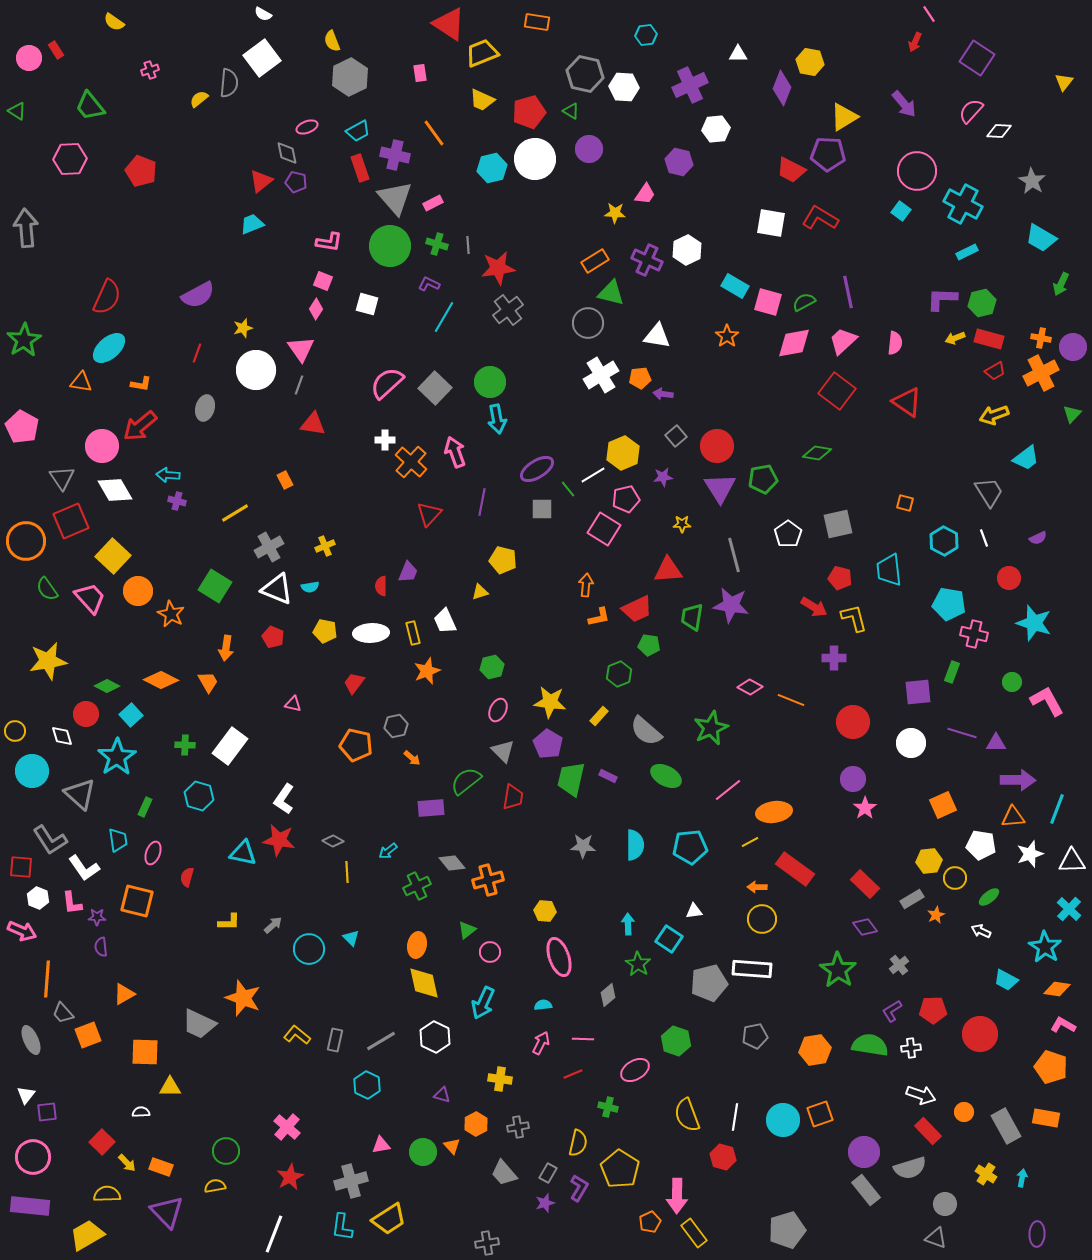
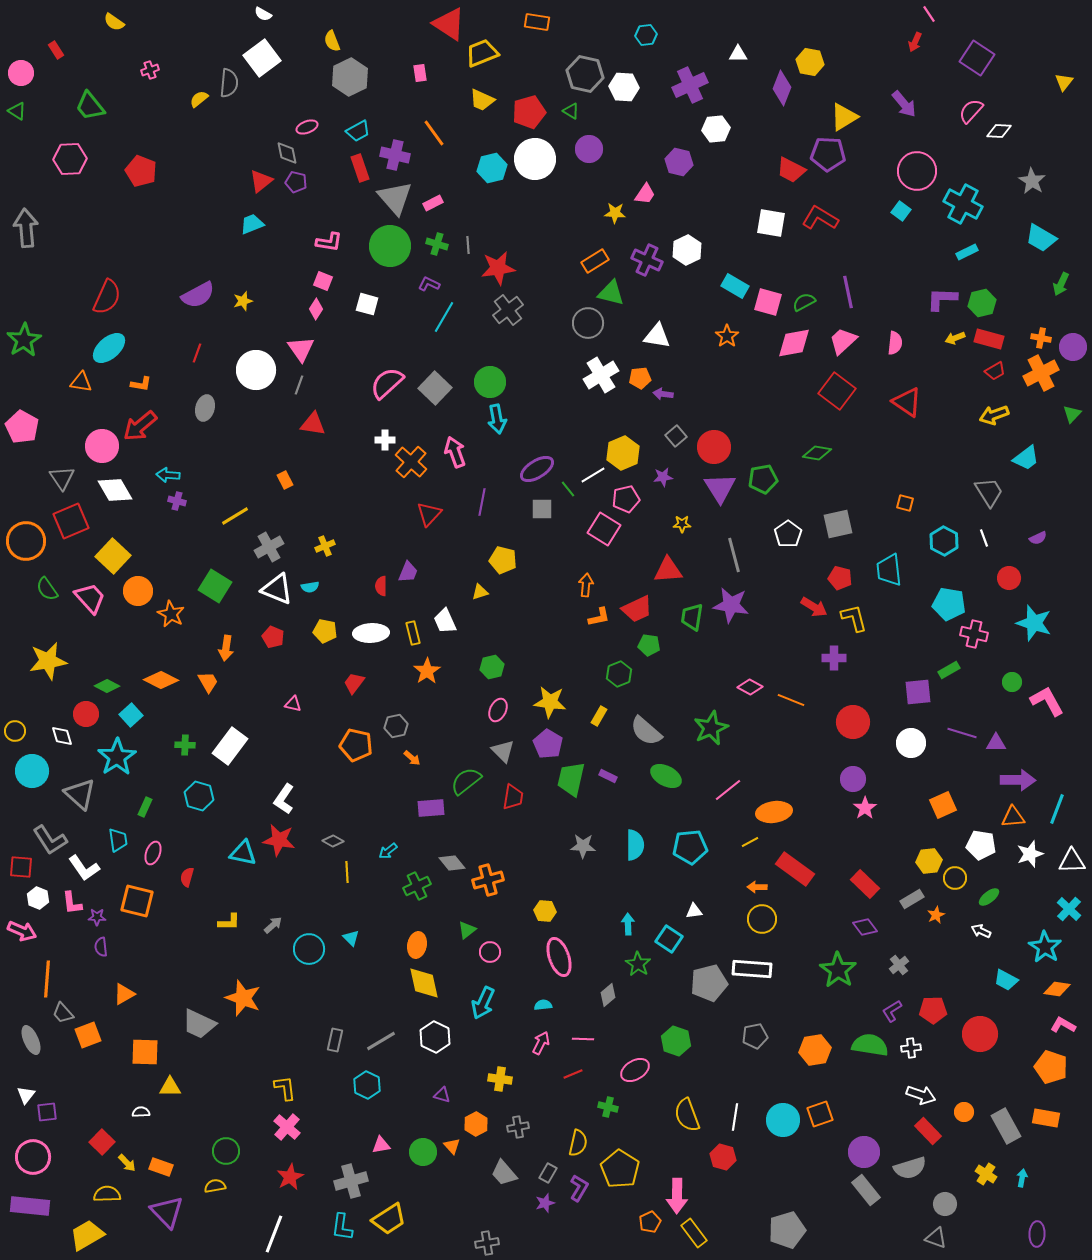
pink circle at (29, 58): moved 8 px left, 15 px down
yellow star at (243, 328): moved 27 px up
red circle at (717, 446): moved 3 px left, 1 px down
yellow line at (235, 513): moved 3 px down
orange star at (427, 671): rotated 12 degrees counterclockwise
green rectangle at (952, 672): moved 3 px left, 2 px up; rotated 40 degrees clockwise
yellow rectangle at (599, 716): rotated 12 degrees counterclockwise
yellow L-shape at (297, 1035): moved 12 px left, 53 px down; rotated 44 degrees clockwise
